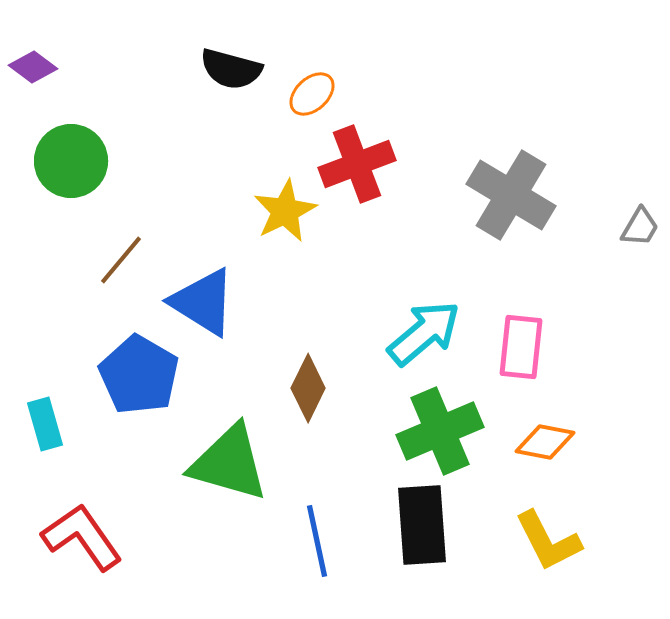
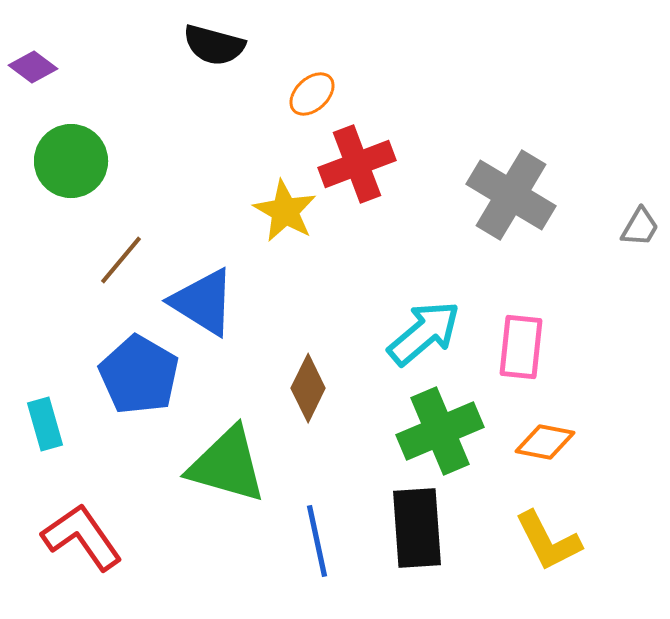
black semicircle: moved 17 px left, 24 px up
yellow star: rotated 16 degrees counterclockwise
green triangle: moved 2 px left, 2 px down
black rectangle: moved 5 px left, 3 px down
